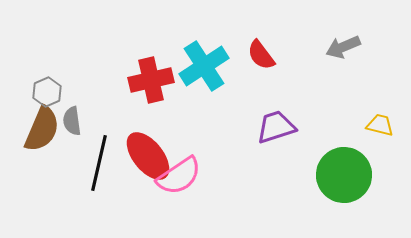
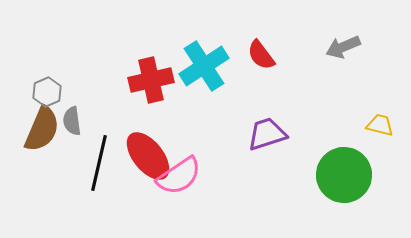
purple trapezoid: moved 9 px left, 7 px down
